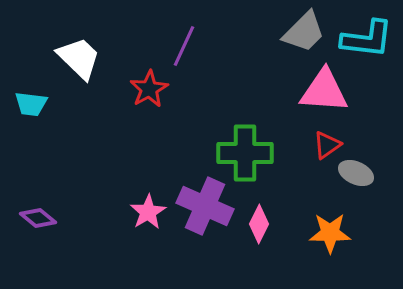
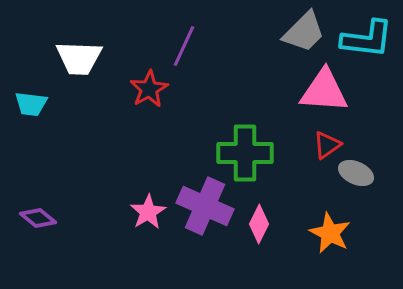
white trapezoid: rotated 138 degrees clockwise
orange star: rotated 27 degrees clockwise
